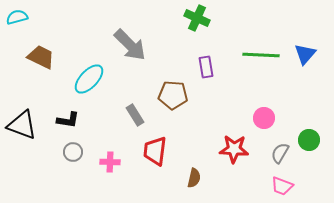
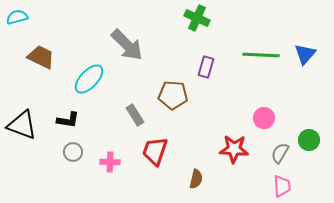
gray arrow: moved 3 px left
purple rectangle: rotated 25 degrees clockwise
red trapezoid: rotated 12 degrees clockwise
brown semicircle: moved 2 px right, 1 px down
pink trapezoid: rotated 115 degrees counterclockwise
